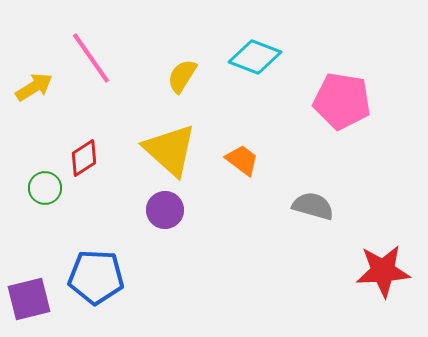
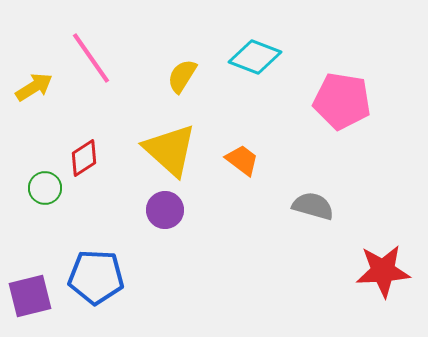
purple square: moved 1 px right, 3 px up
